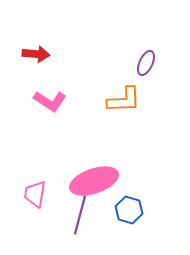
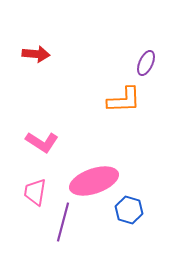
pink L-shape: moved 8 px left, 41 px down
pink trapezoid: moved 2 px up
purple line: moved 17 px left, 7 px down
